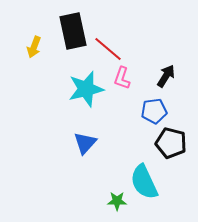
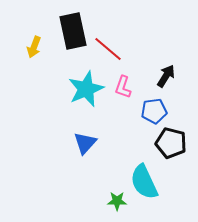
pink L-shape: moved 1 px right, 9 px down
cyan star: rotated 9 degrees counterclockwise
